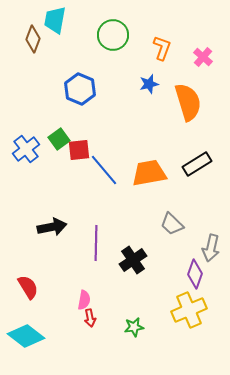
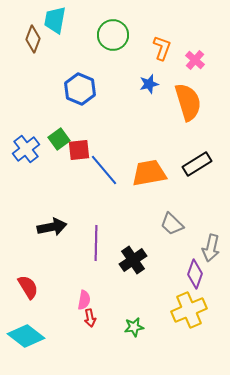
pink cross: moved 8 px left, 3 px down
